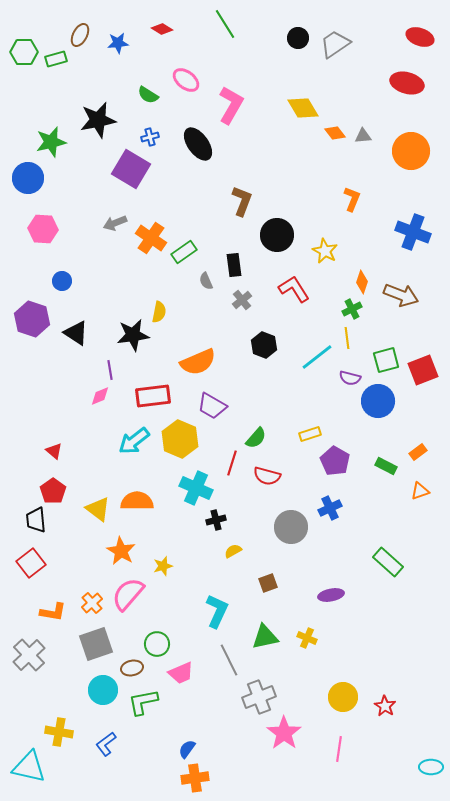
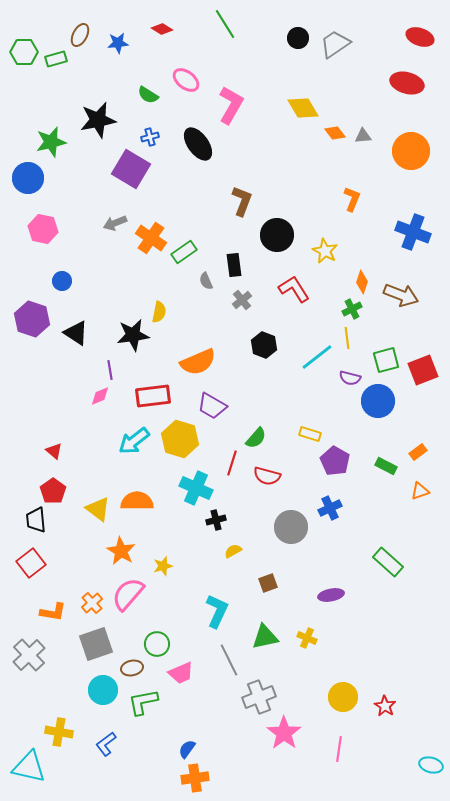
pink hexagon at (43, 229): rotated 8 degrees clockwise
yellow rectangle at (310, 434): rotated 35 degrees clockwise
yellow hexagon at (180, 439): rotated 6 degrees counterclockwise
cyan ellipse at (431, 767): moved 2 px up; rotated 15 degrees clockwise
